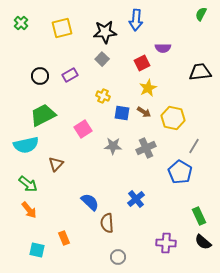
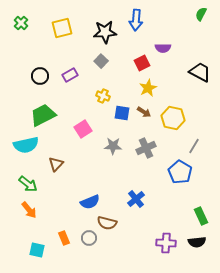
gray square: moved 1 px left, 2 px down
black trapezoid: rotated 35 degrees clockwise
blue semicircle: rotated 114 degrees clockwise
green rectangle: moved 2 px right
brown semicircle: rotated 72 degrees counterclockwise
black semicircle: moved 6 px left; rotated 48 degrees counterclockwise
gray circle: moved 29 px left, 19 px up
